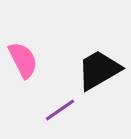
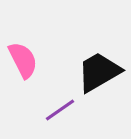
black trapezoid: moved 2 px down
